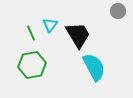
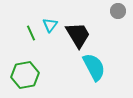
green hexagon: moved 7 px left, 10 px down
